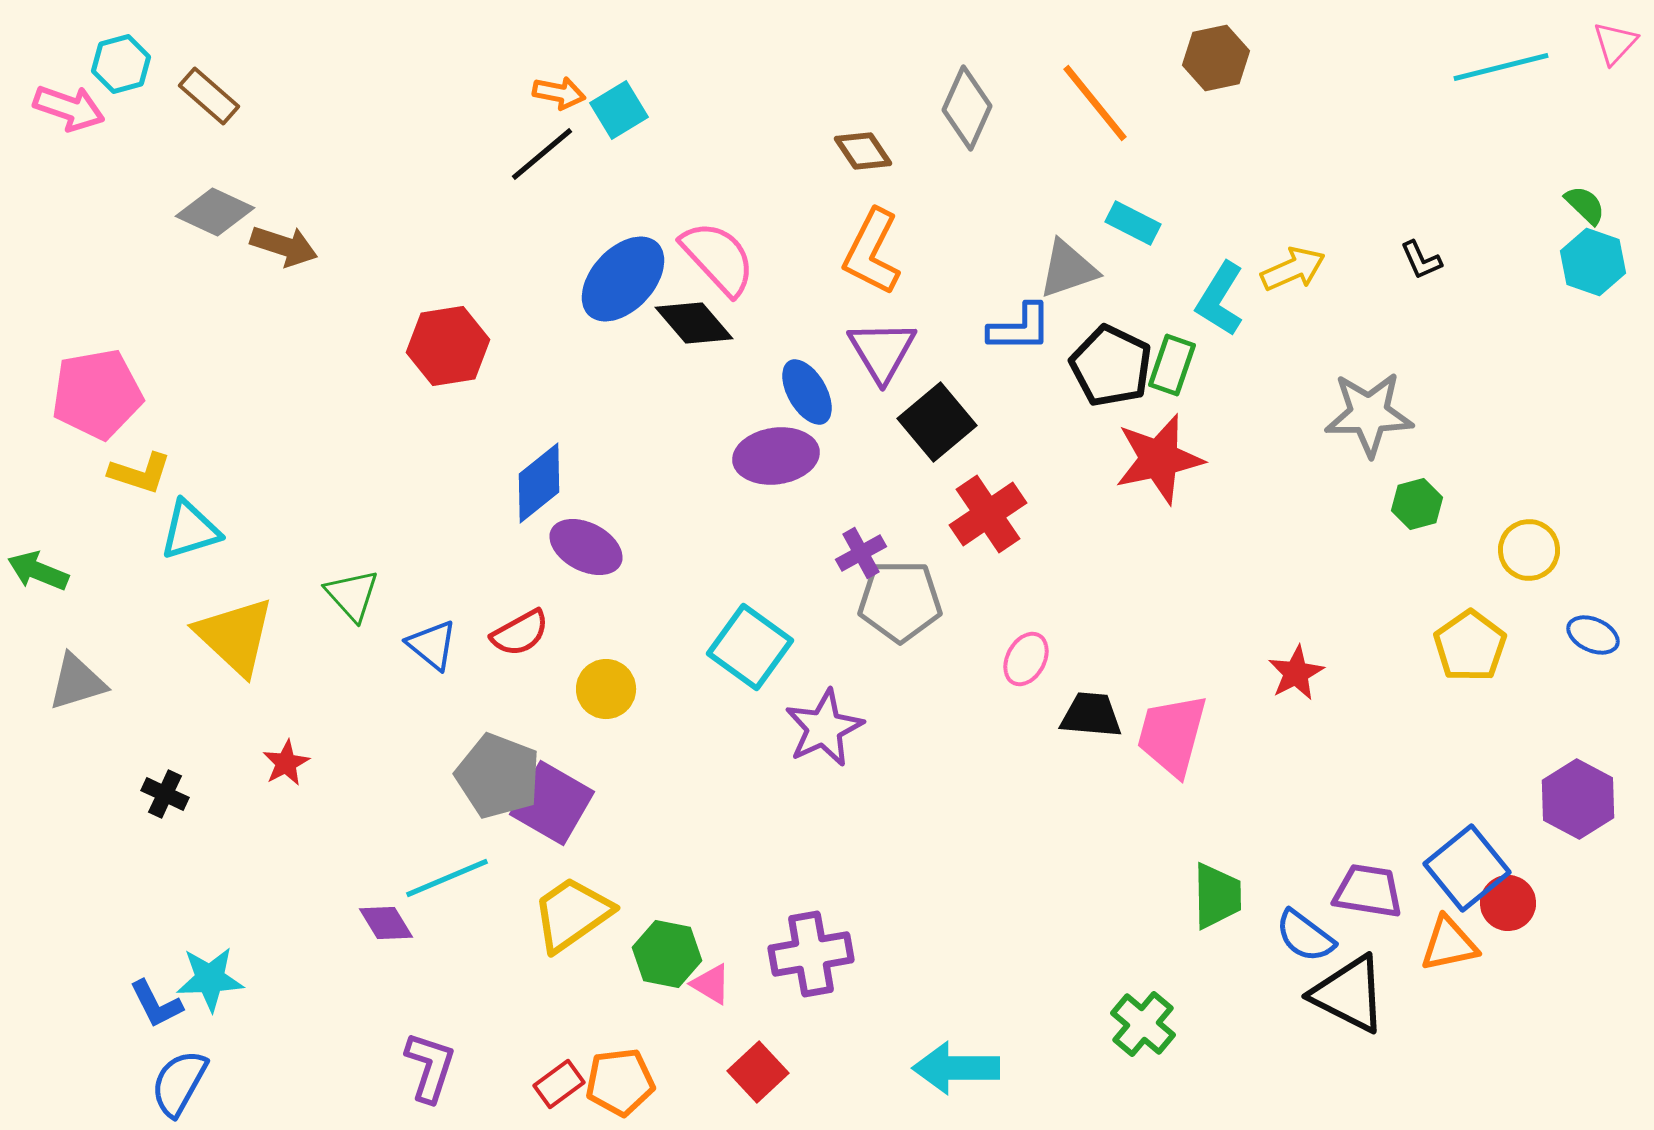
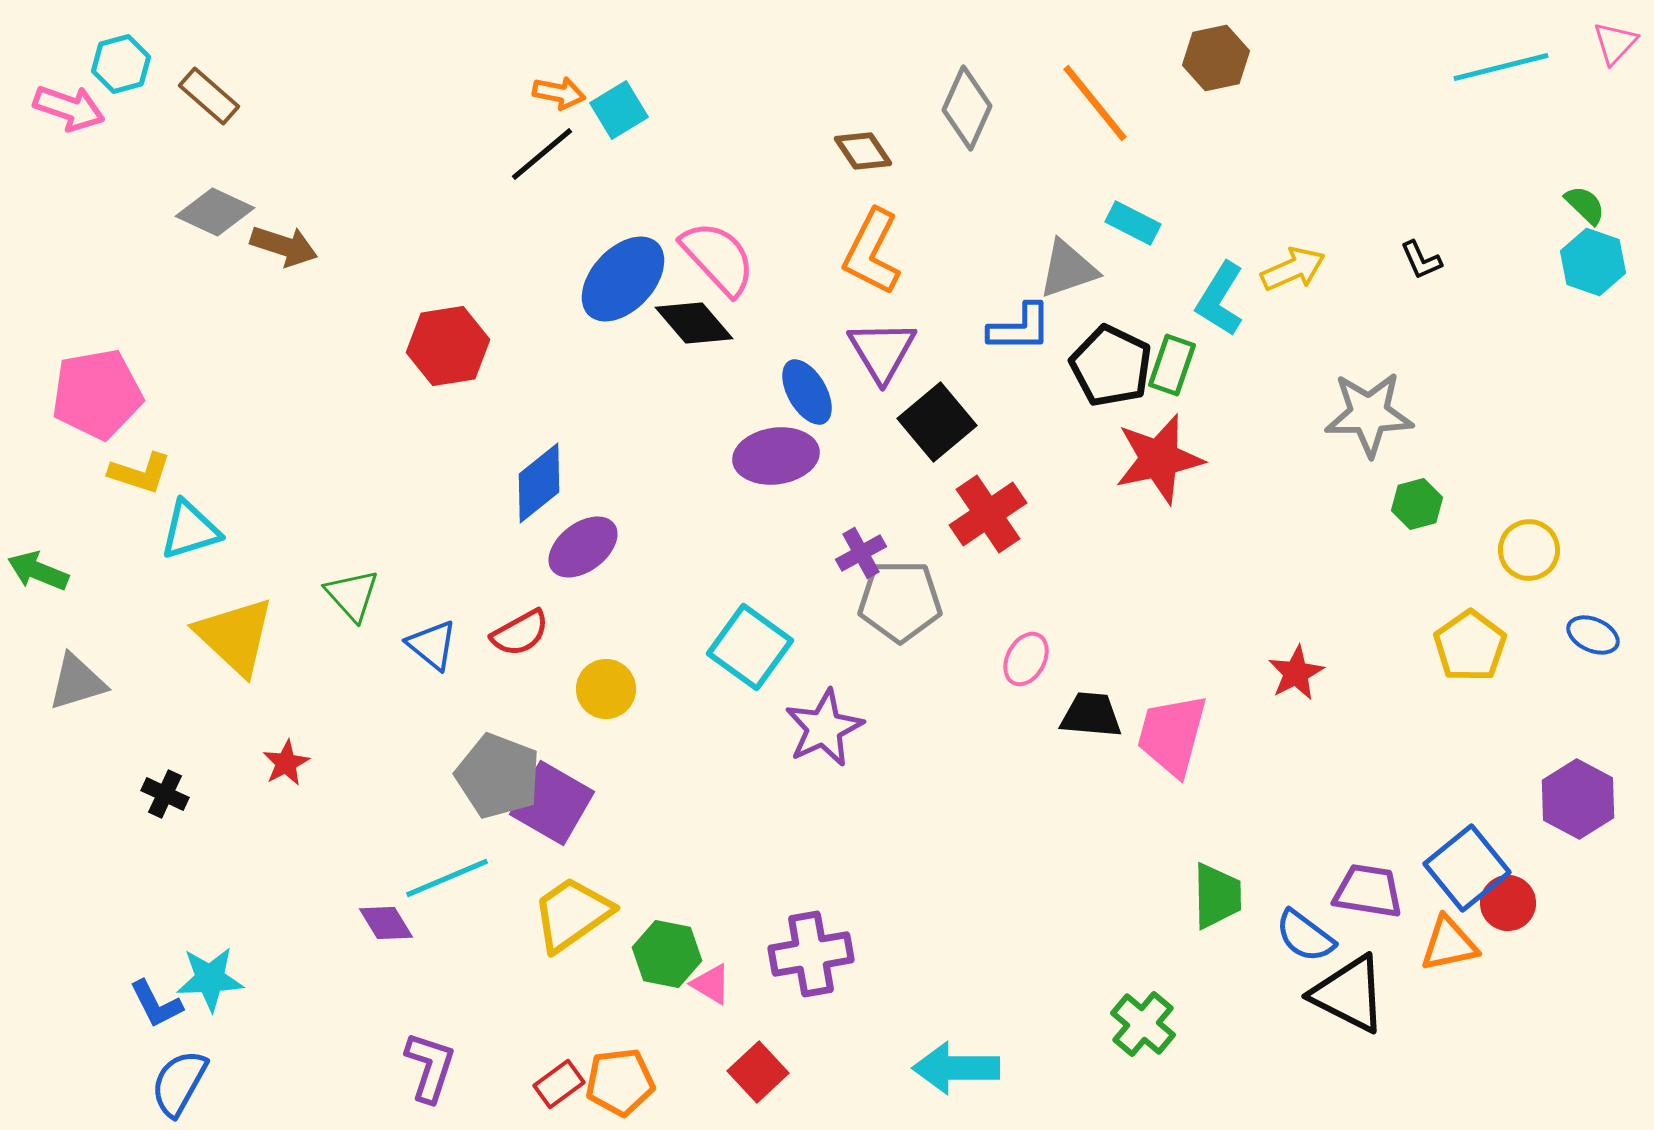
purple ellipse at (586, 547): moved 3 px left; rotated 64 degrees counterclockwise
